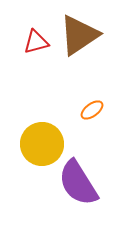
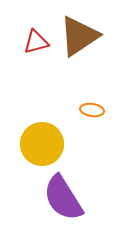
brown triangle: moved 1 px down
orange ellipse: rotated 45 degrees clockwise
purple semicircle: moved 15 px left, 15 px down
